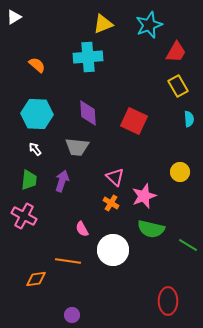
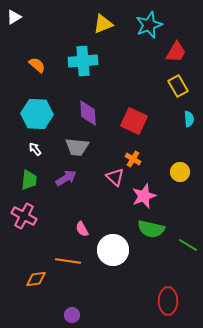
cyan cross: moved 5 px left, 4 px down
purple arrow: moved 4 px right, 3 px up; rotated 40 degrees clockwise
orange cross: moved 22 px right, 44 px up
